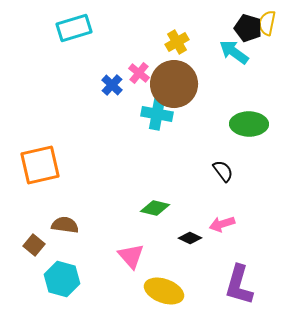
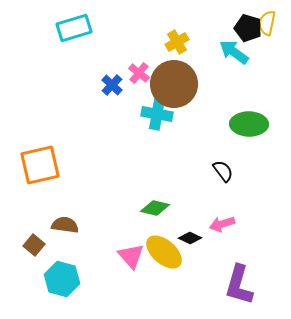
yellow ellipse: moved 39 px up; rotated 21 degrees clockwise
